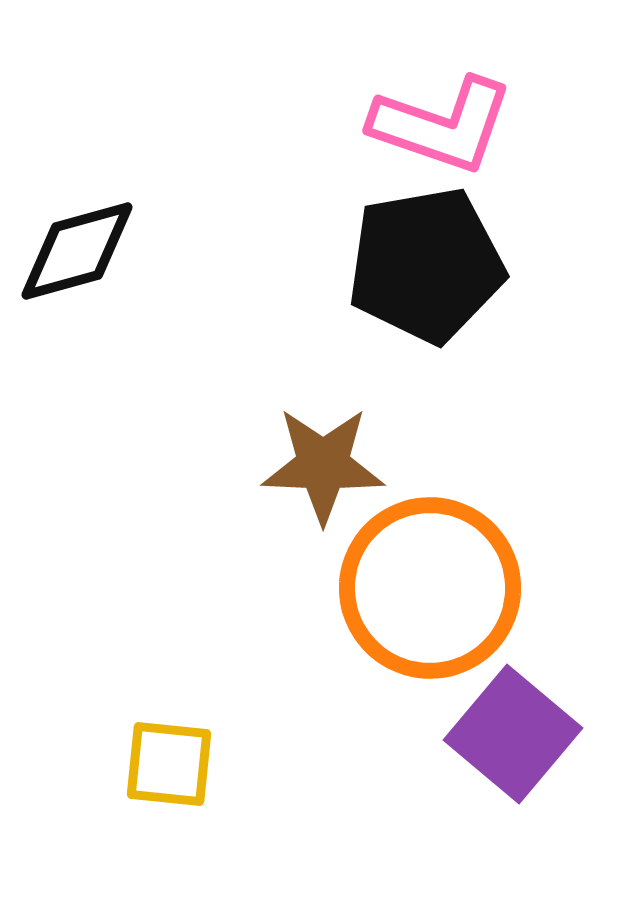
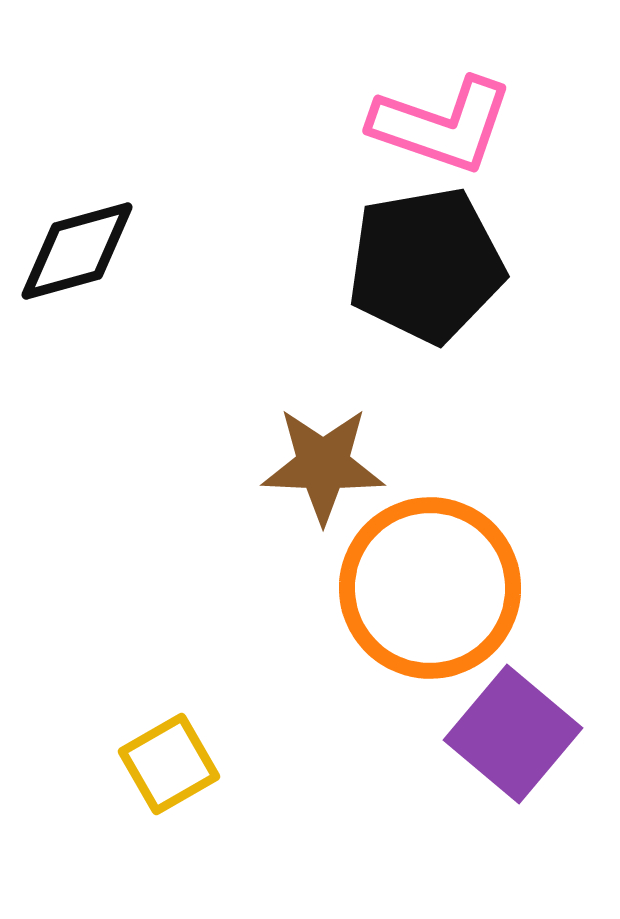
yellow square: rotated 36 degrees counterclockwise
